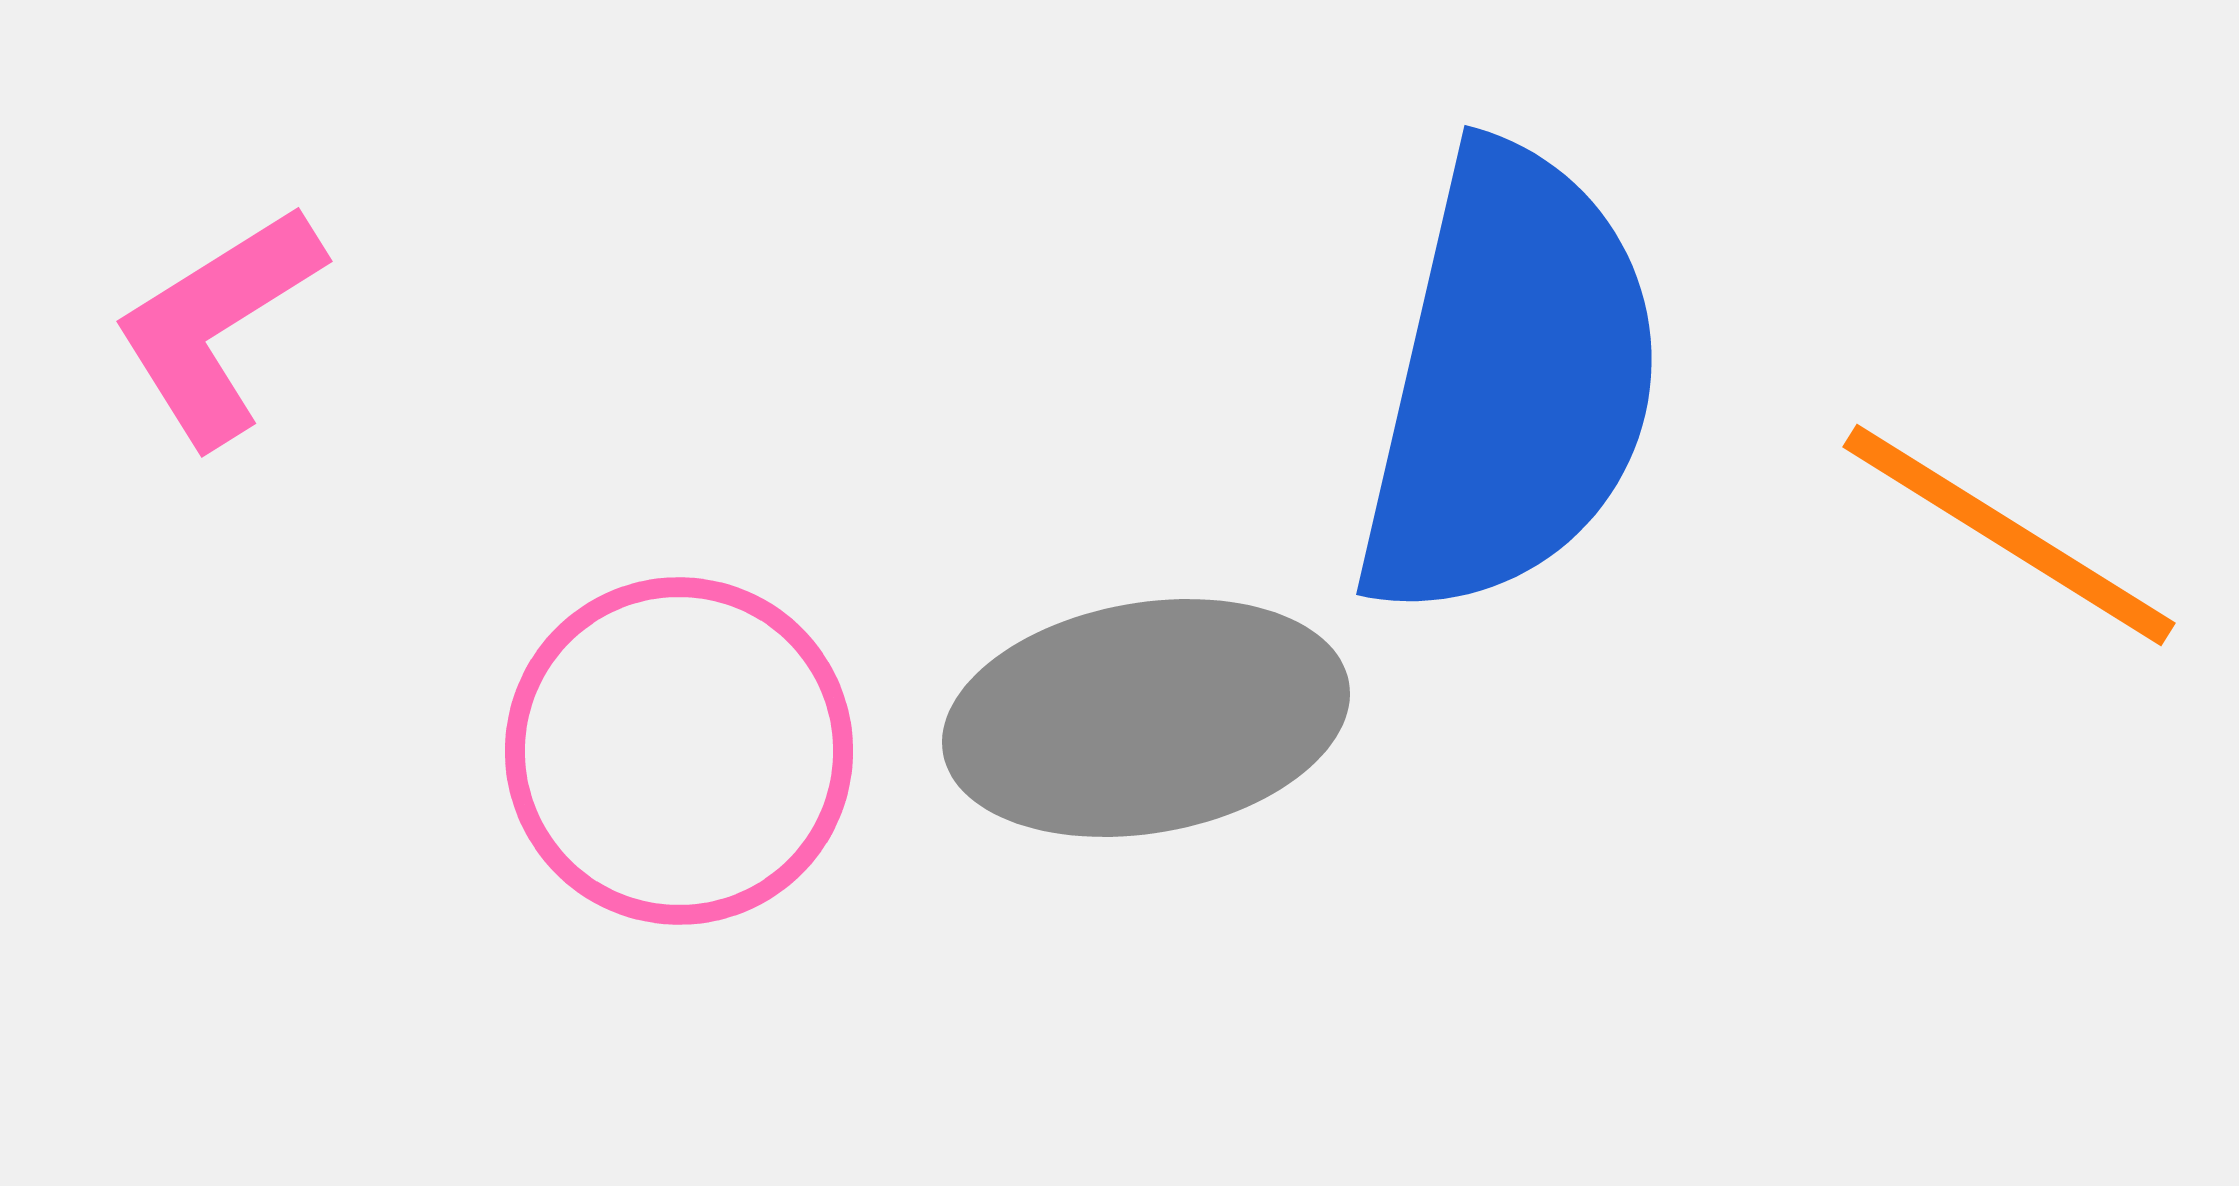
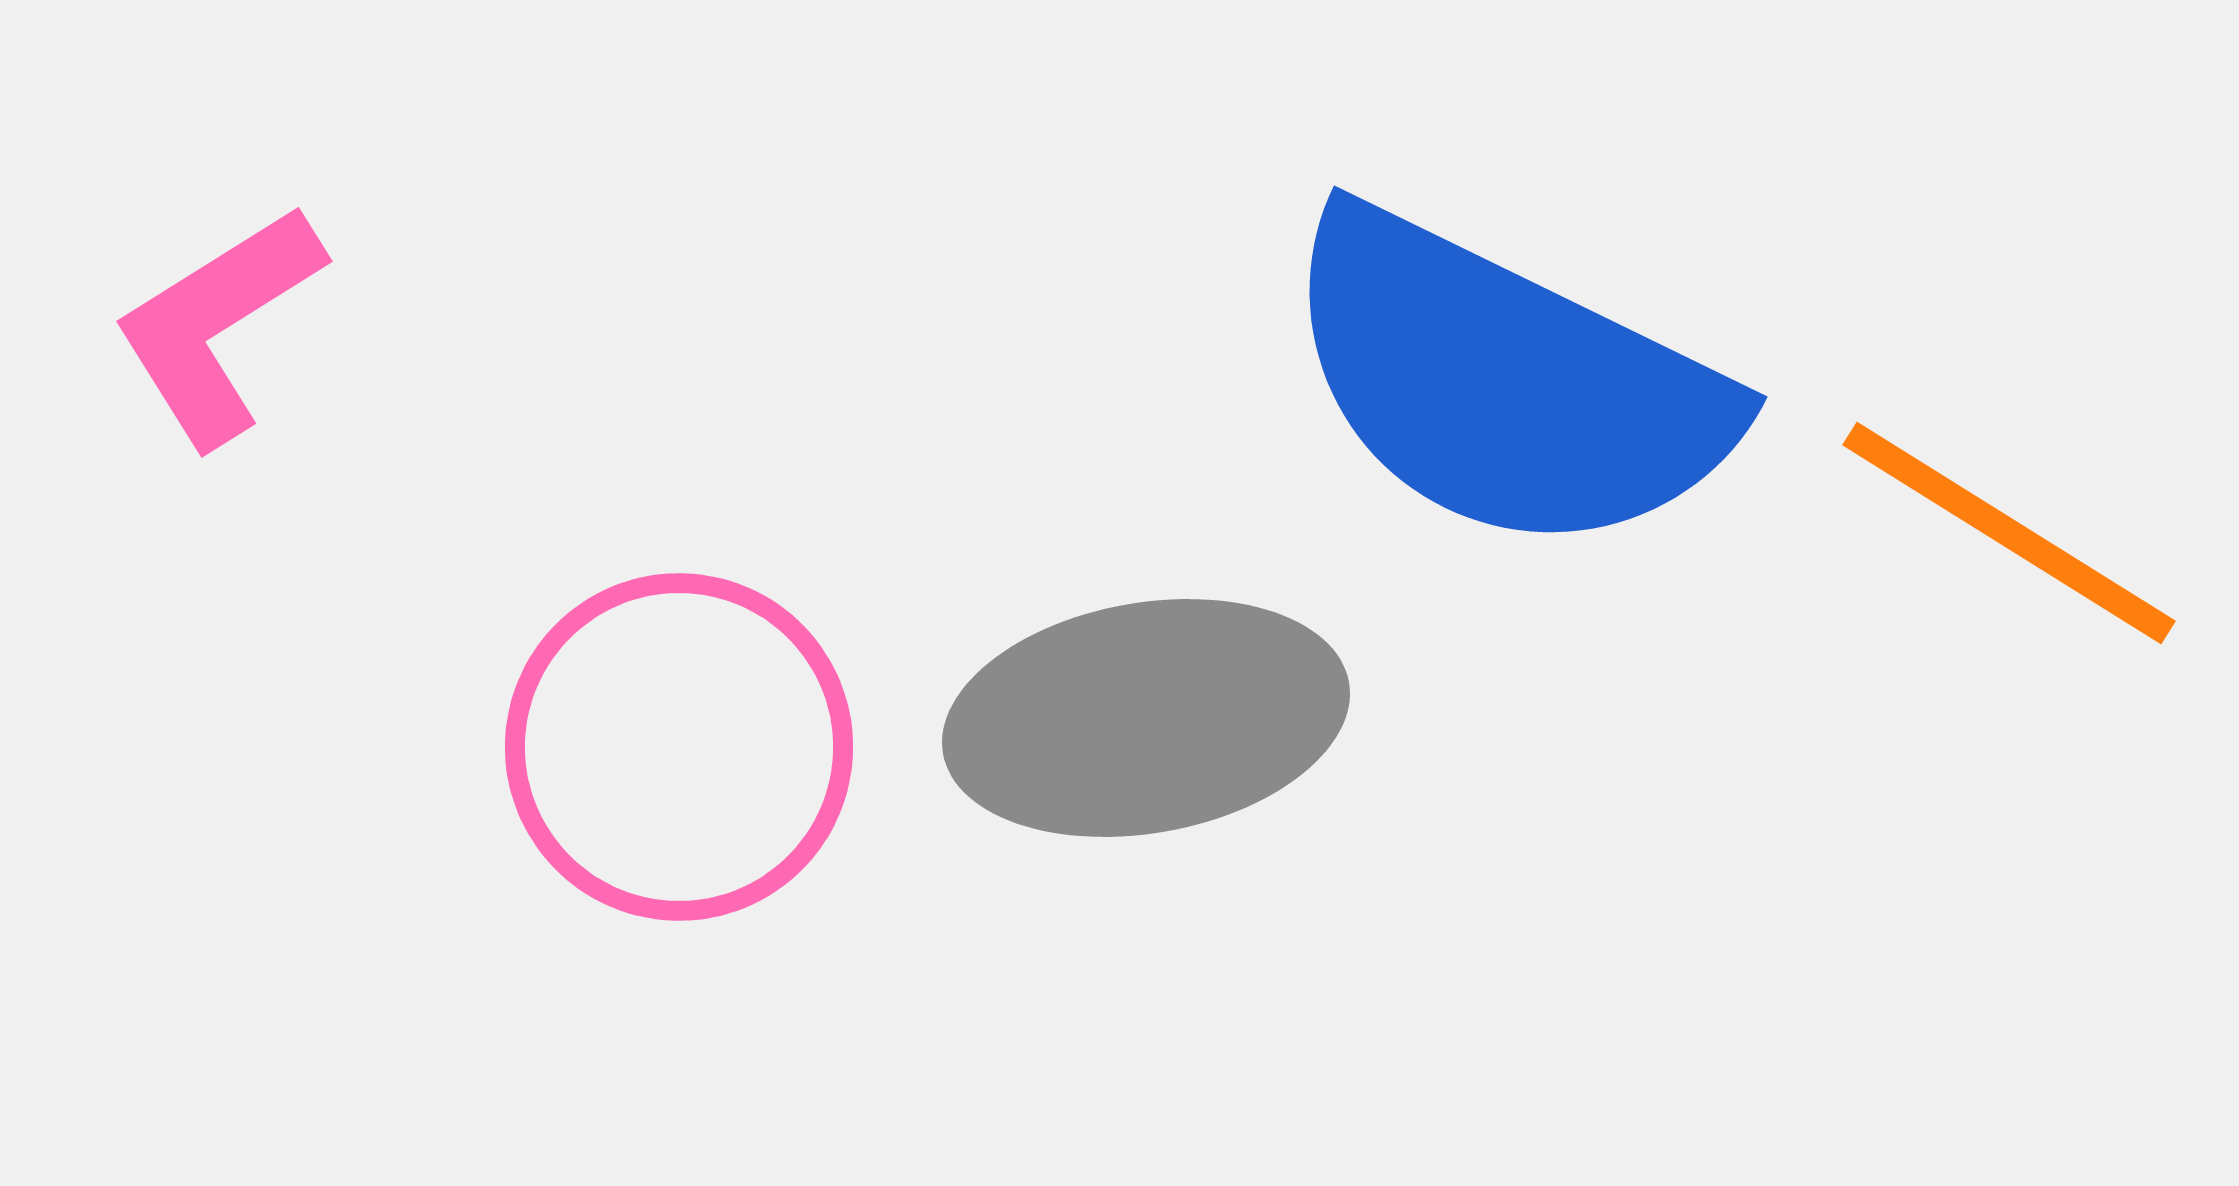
blue semicircle: moved 4 px left; rotated 103 degrees clockwise
orange line: moved 2 px up
pink circle: moved 4 px up
